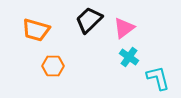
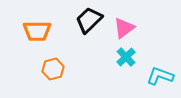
orange trapezoid: moved 1 px right, 1 px down; rotated 16 degrees counterclockwise
cyan cross: moved 3 px left; rotated 12 degrees clockwise
orange hexagon: moved 3 px down; rotated 15 degrees counterclockwise
cyan L-shape: moved 2 px right, 2 px up; rotated 56 degrees counterclockwise
